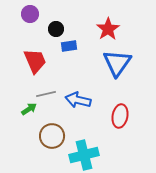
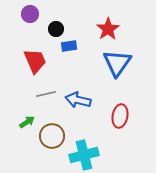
green arrow: moved 2 px left, 13 px down
